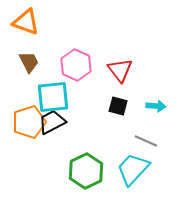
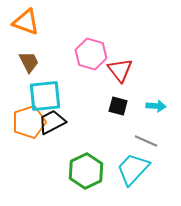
pink hexagon: moved 15 px right, 11 px up; rotated 8 degrees counterclockwise
cyan square: moved 8 px left, 1 px up
